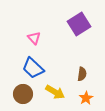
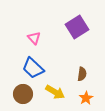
purple square: moved 2 px left, 3 px down
